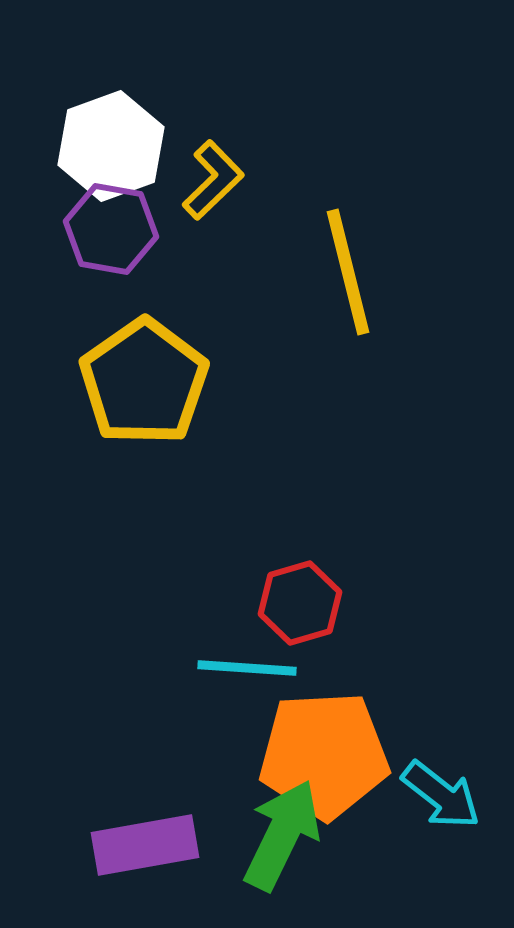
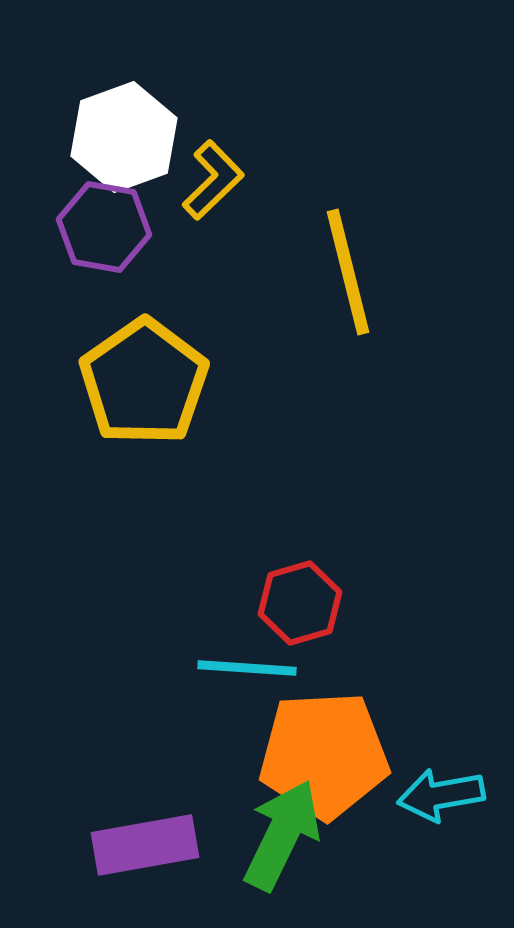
white hexagon: moved 13 px right, 9 px up
purple hexagon: moved 7 px left, 2 px up
cyan arrow: rotated 132 degrees clockwise
